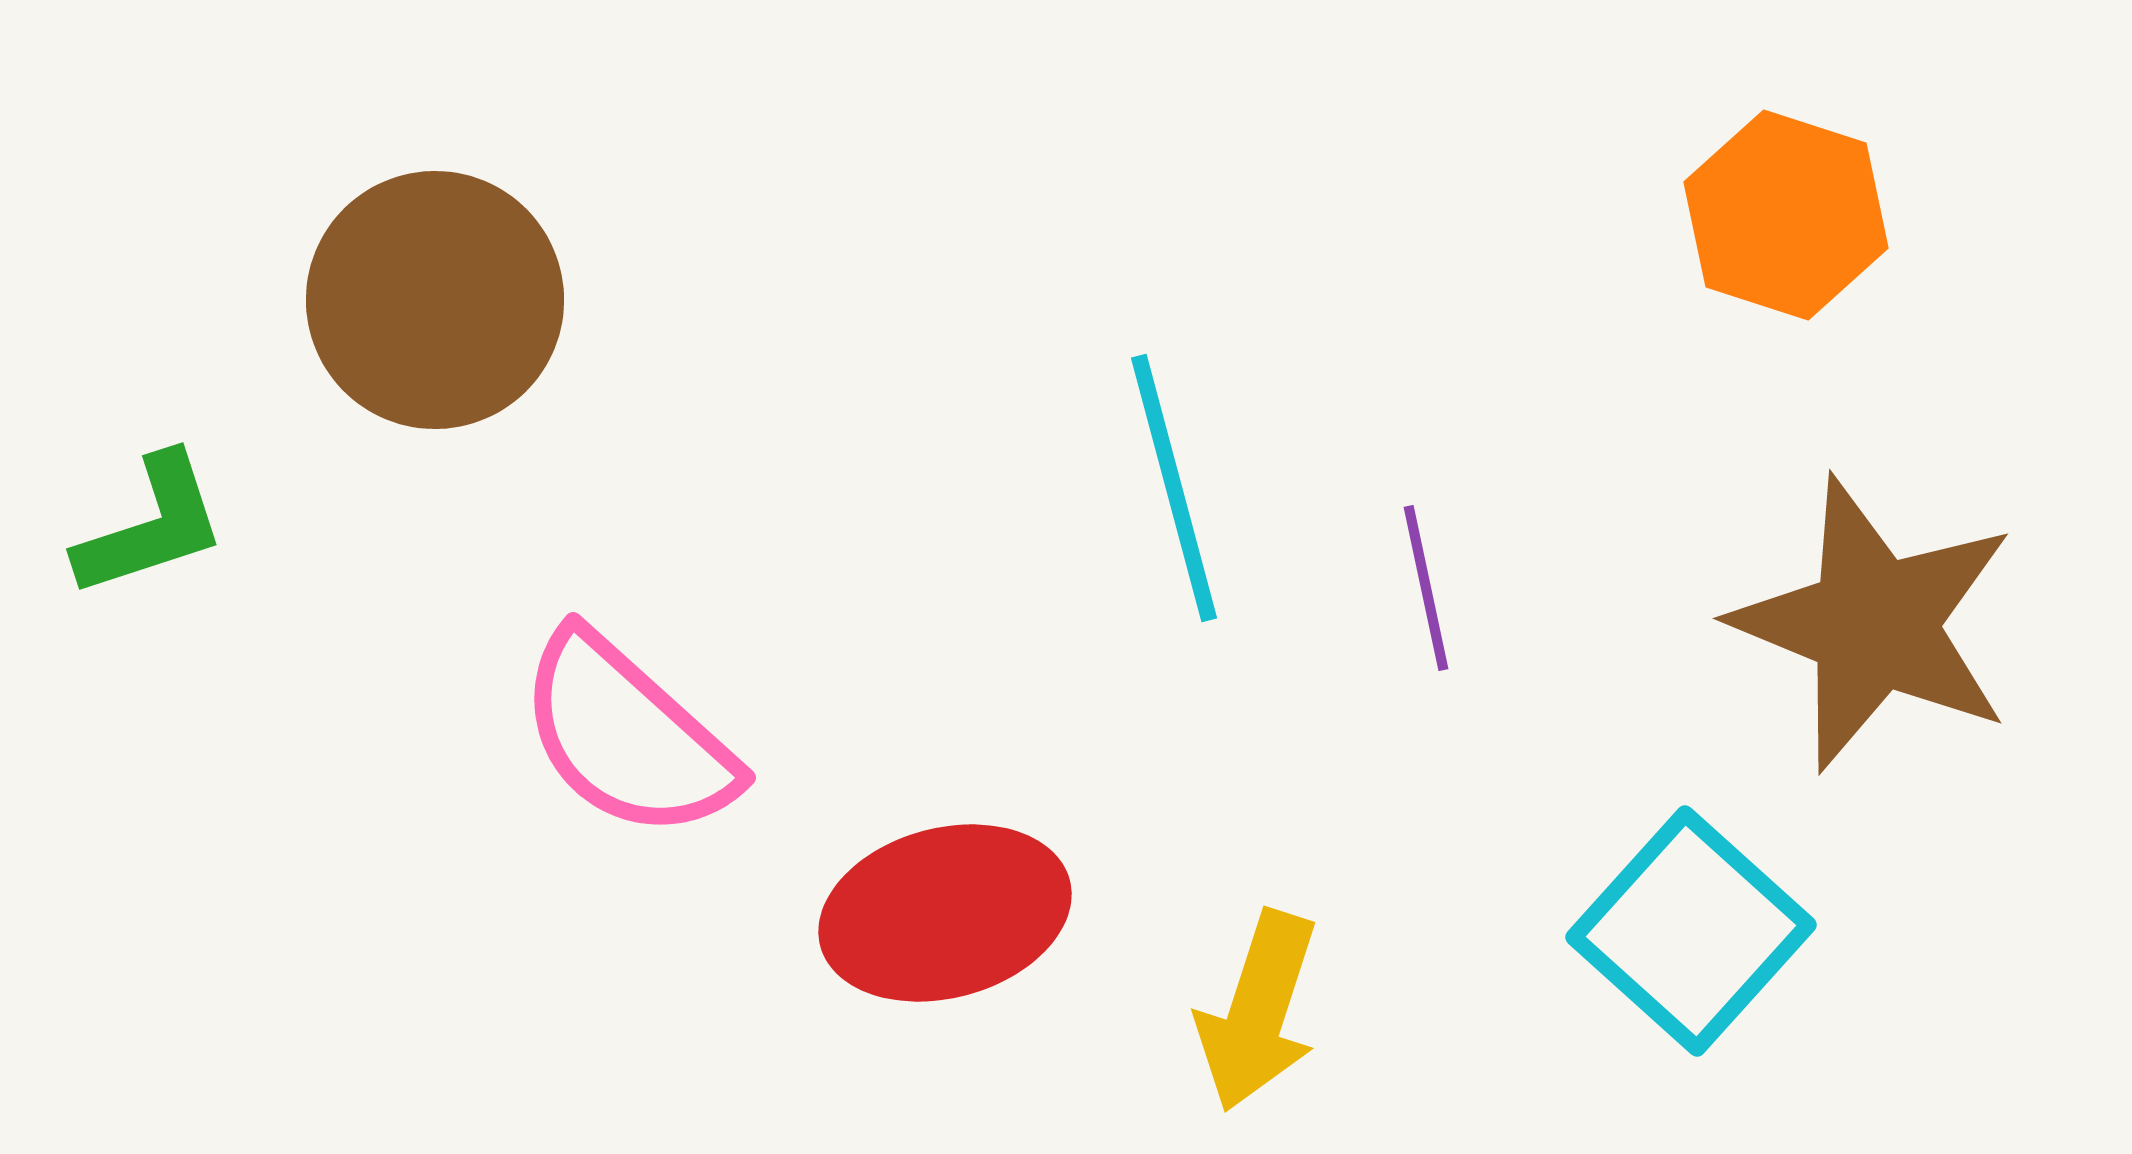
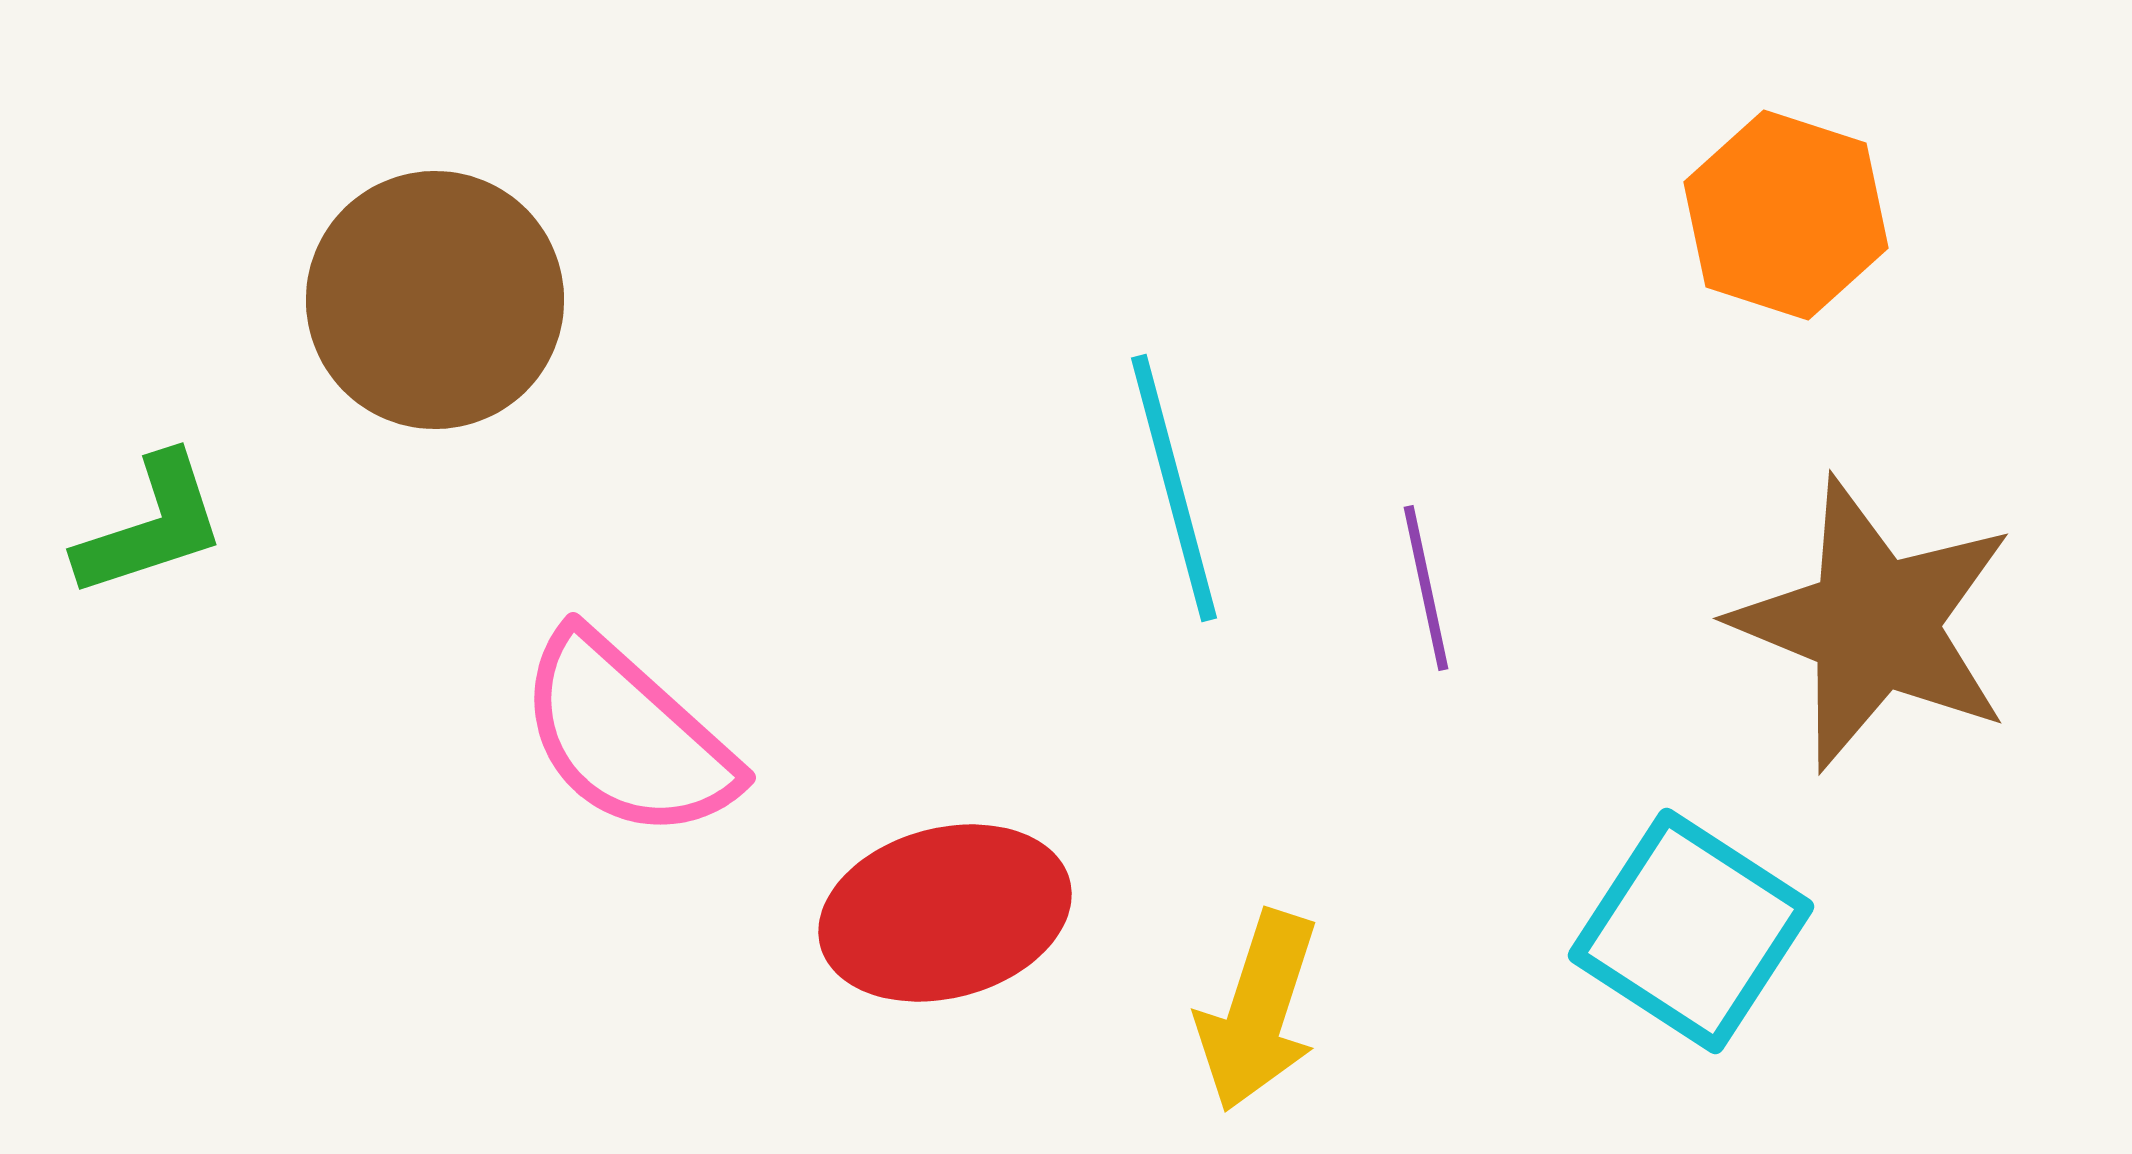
cyan square: rotated 9 degrees counterclockwise
